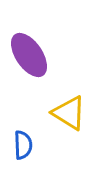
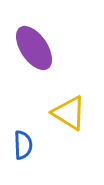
purple ellipse: moved 5 px right, 7 px up
